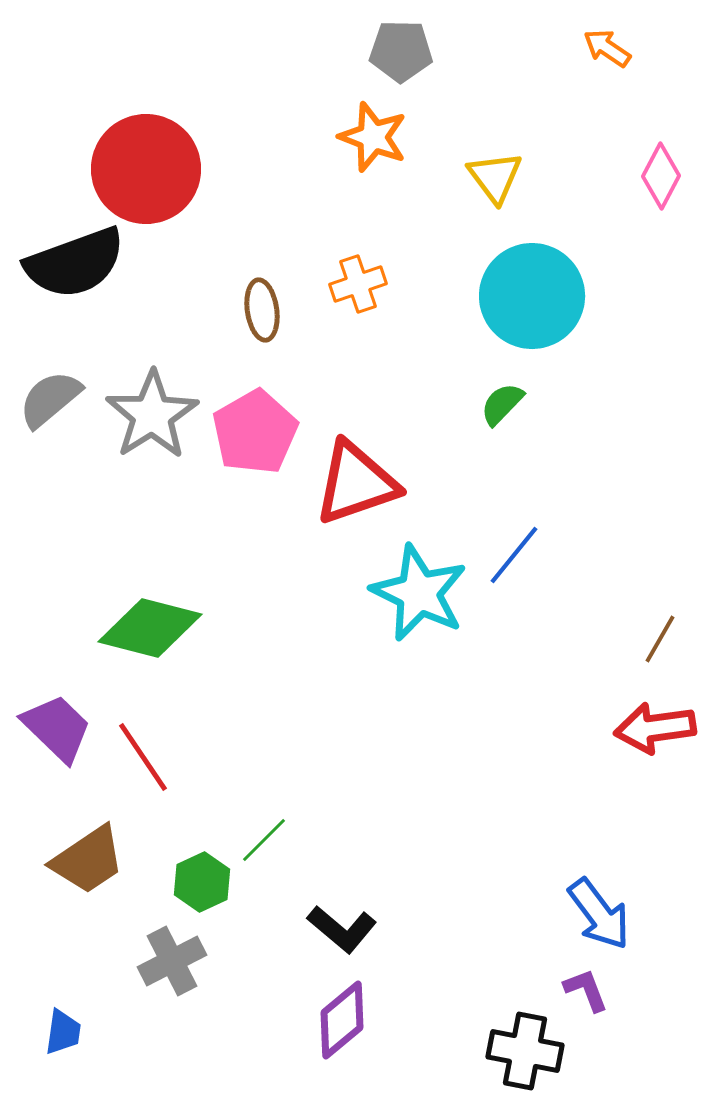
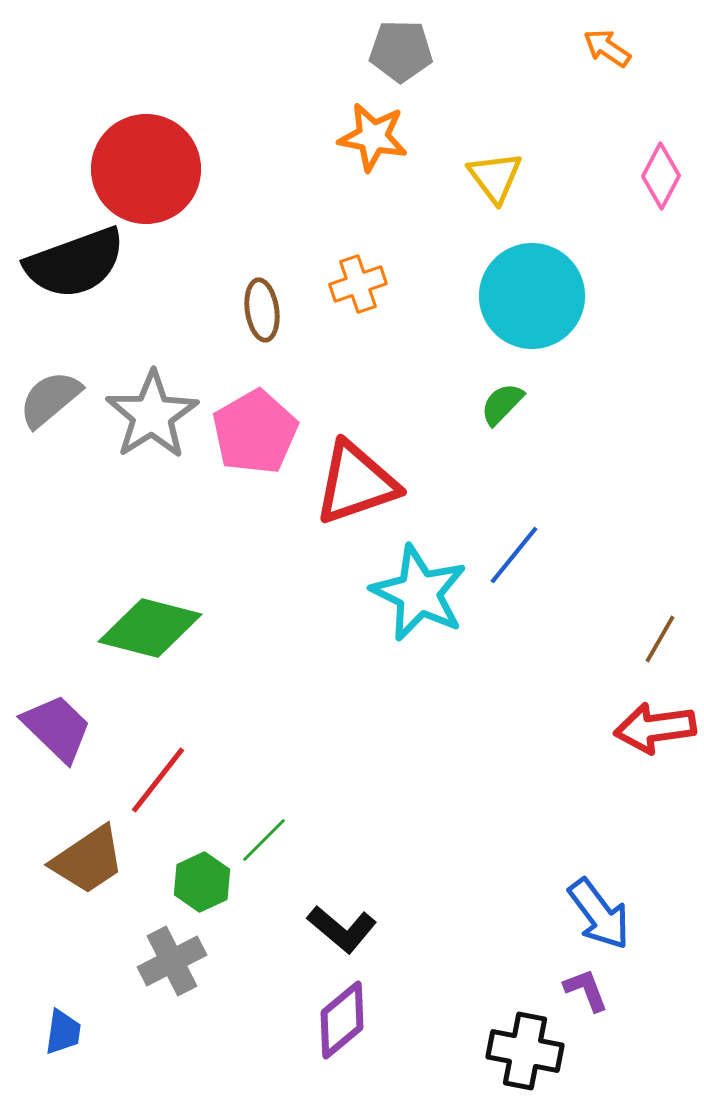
orange star: rotated 10 degrees counterclockwise
red line: moved 15 px right, 23 px down; rotated 72 degrees clockwise
